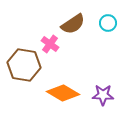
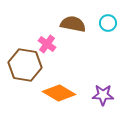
brown semicircle: rotated 135 degrees counterclockwise
pink cross: moved 3 px left
brown hexagon: moved 1 px right
orange diamond: moved 4 px left
